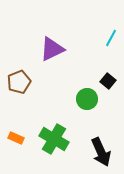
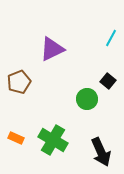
green cross: moved 1 px left, 1 px down
